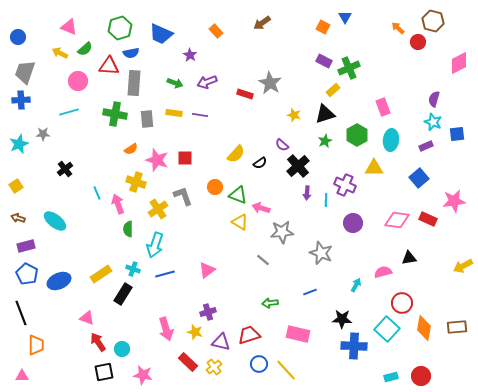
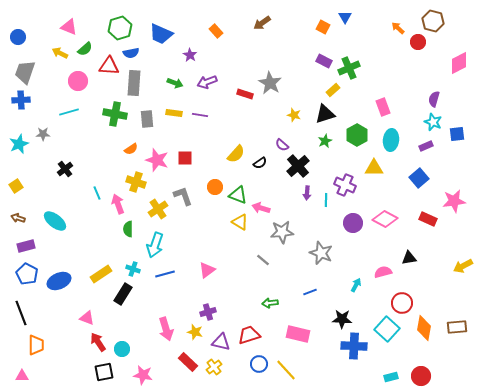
pink diamond at (397, 220): moved 12 px left, 1 px up; rotated 20 degrees clockwise
